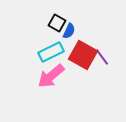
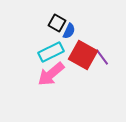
pink arrow: moved 2 px up
